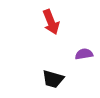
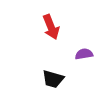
red arrow: moved 5 px down
